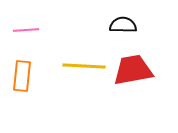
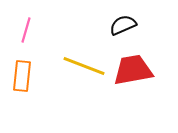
black semicircle: rotated 24 degrees counterclockwise
pink line: rotated 70 degrees counterclockwise
yellow line: rotated 18 degrees clockwise
